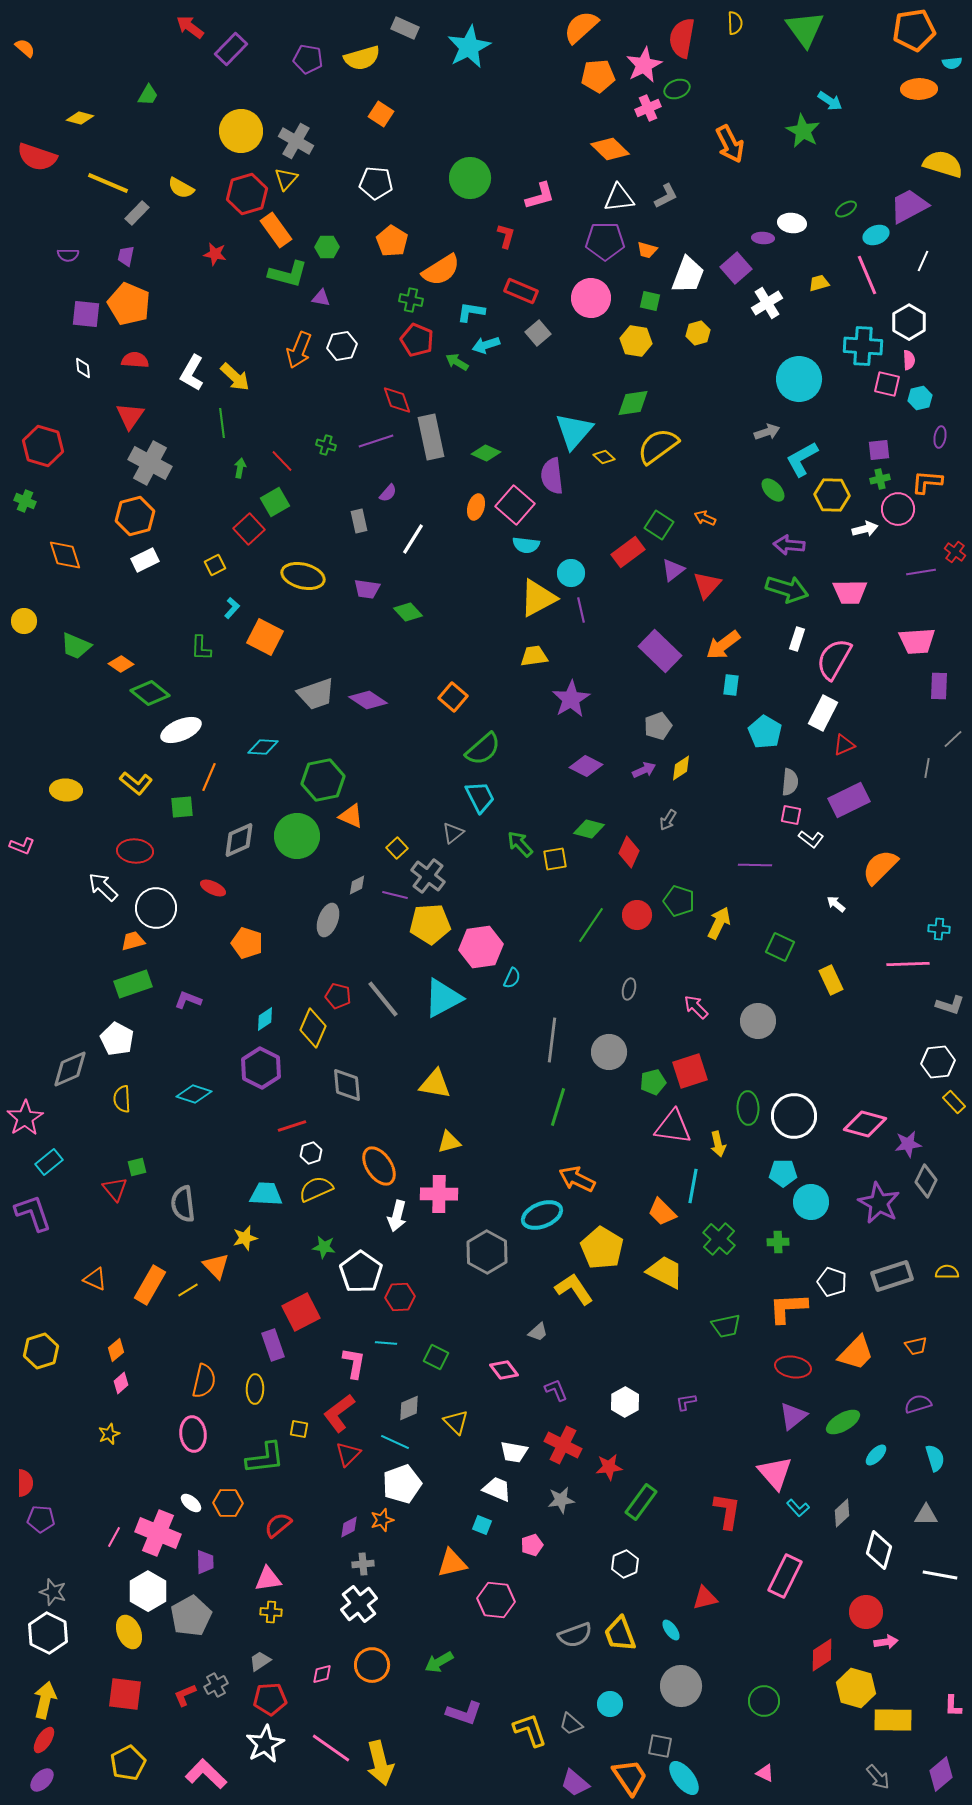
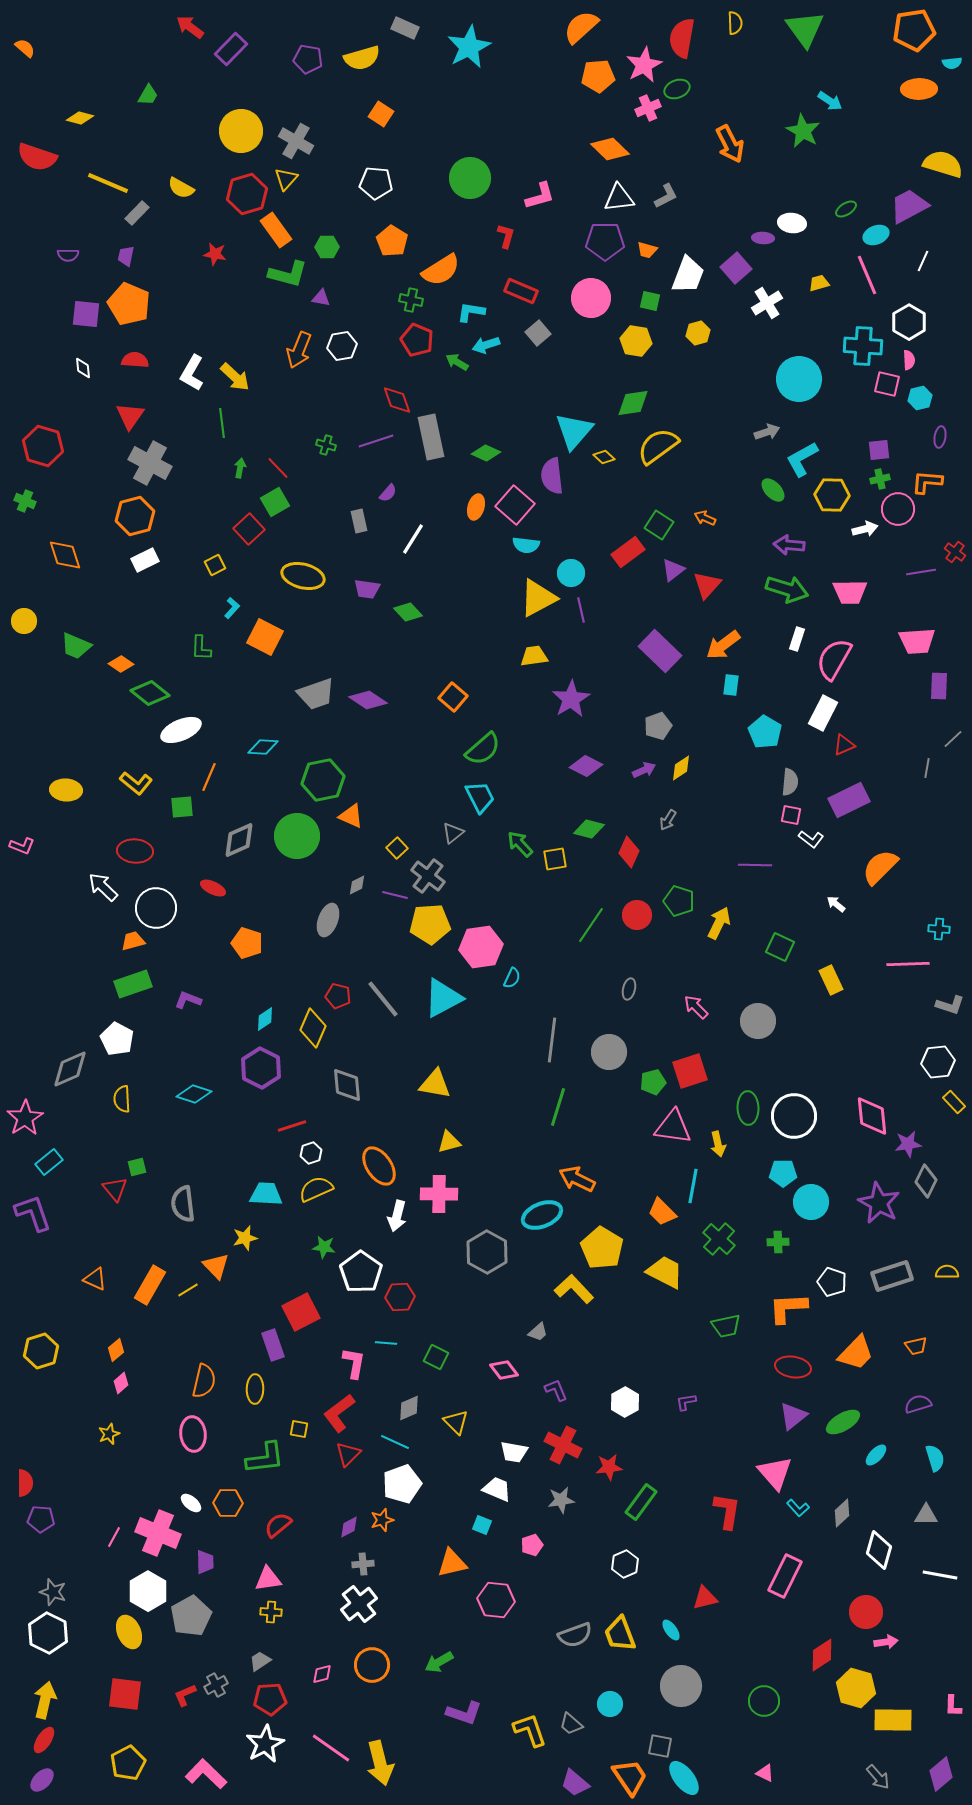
red line at (282, 461): moved 4 px left, 7 px down
pink diamond at (865, 1124): moved 7 px right, 8 px up; rotated 69 degrees clockwise
yellow L-shape at (574, 1289): rotated 9 degrees counterclockwise
